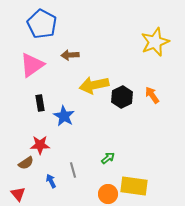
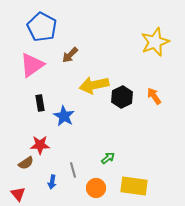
blue pentagon: moved 3 px down
brown arrow: rotated 42 degrees counterclockwise
orange arrow: moved 2 px right, 1 px down
blue arrow: moved 1 px right, 1 px down; rotated 144 degrees counterclockwise
orange circle: moved 12 px left, 6 px up
